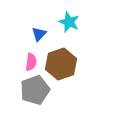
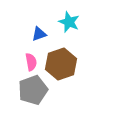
blue triangle: rotated 28 degrees clockwise
pink semicircle: rotated 18 degrees counterclockwise
gray pentagon: moved 2 px left
